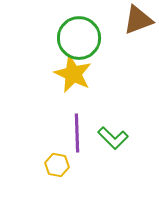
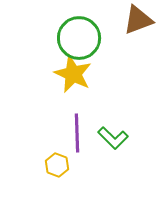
yellow hexagon: rotated 10 degrees clockwise
